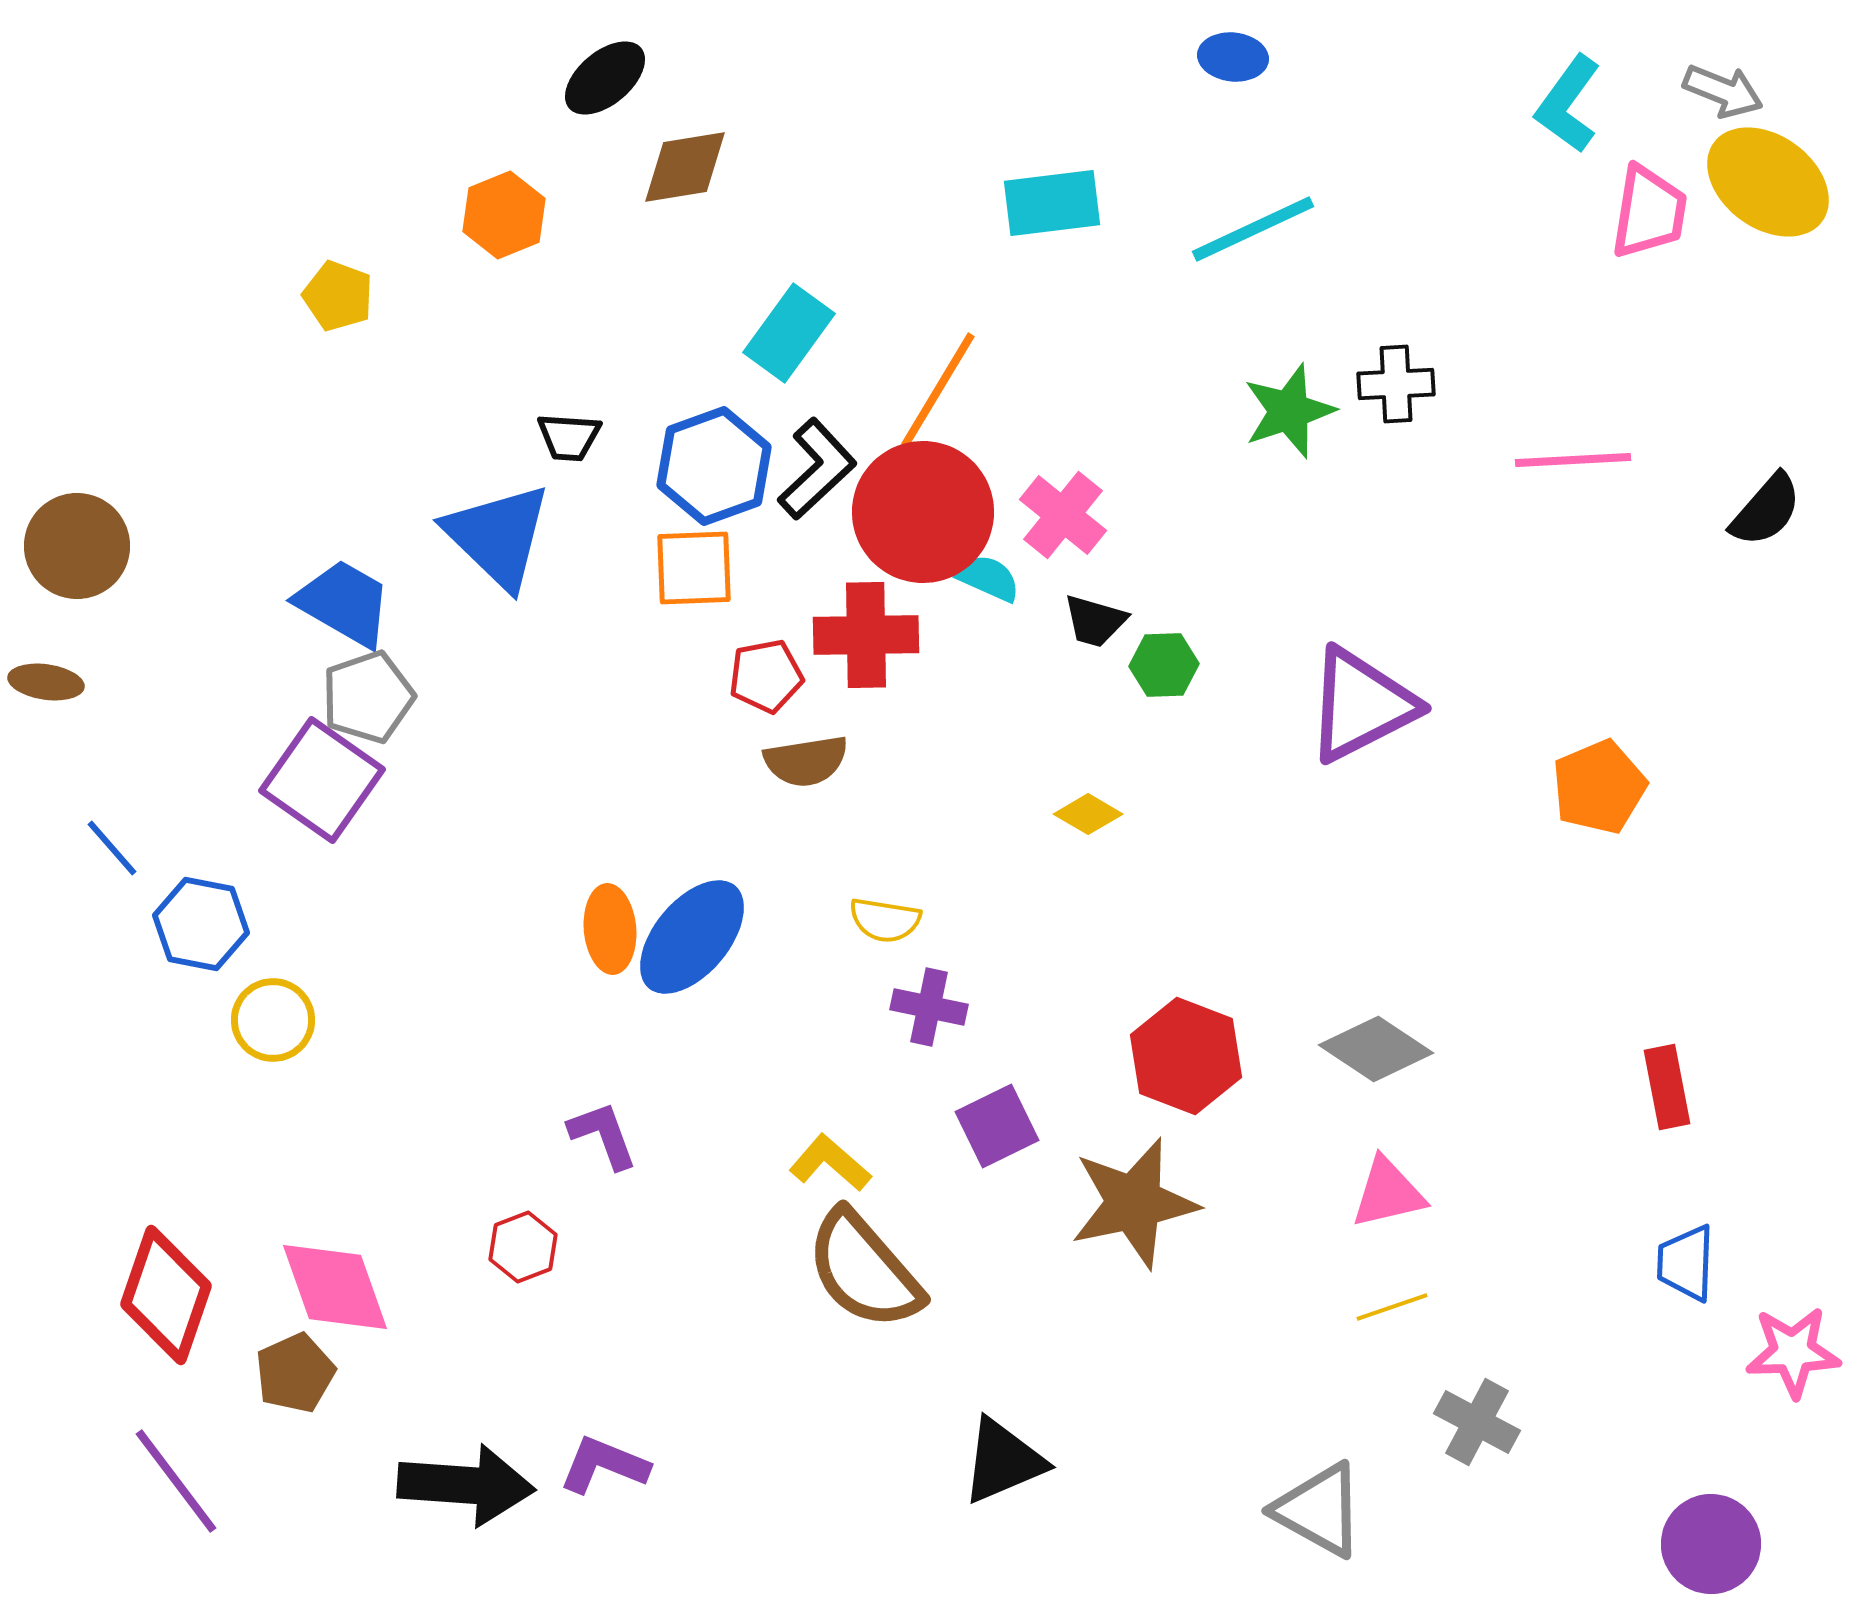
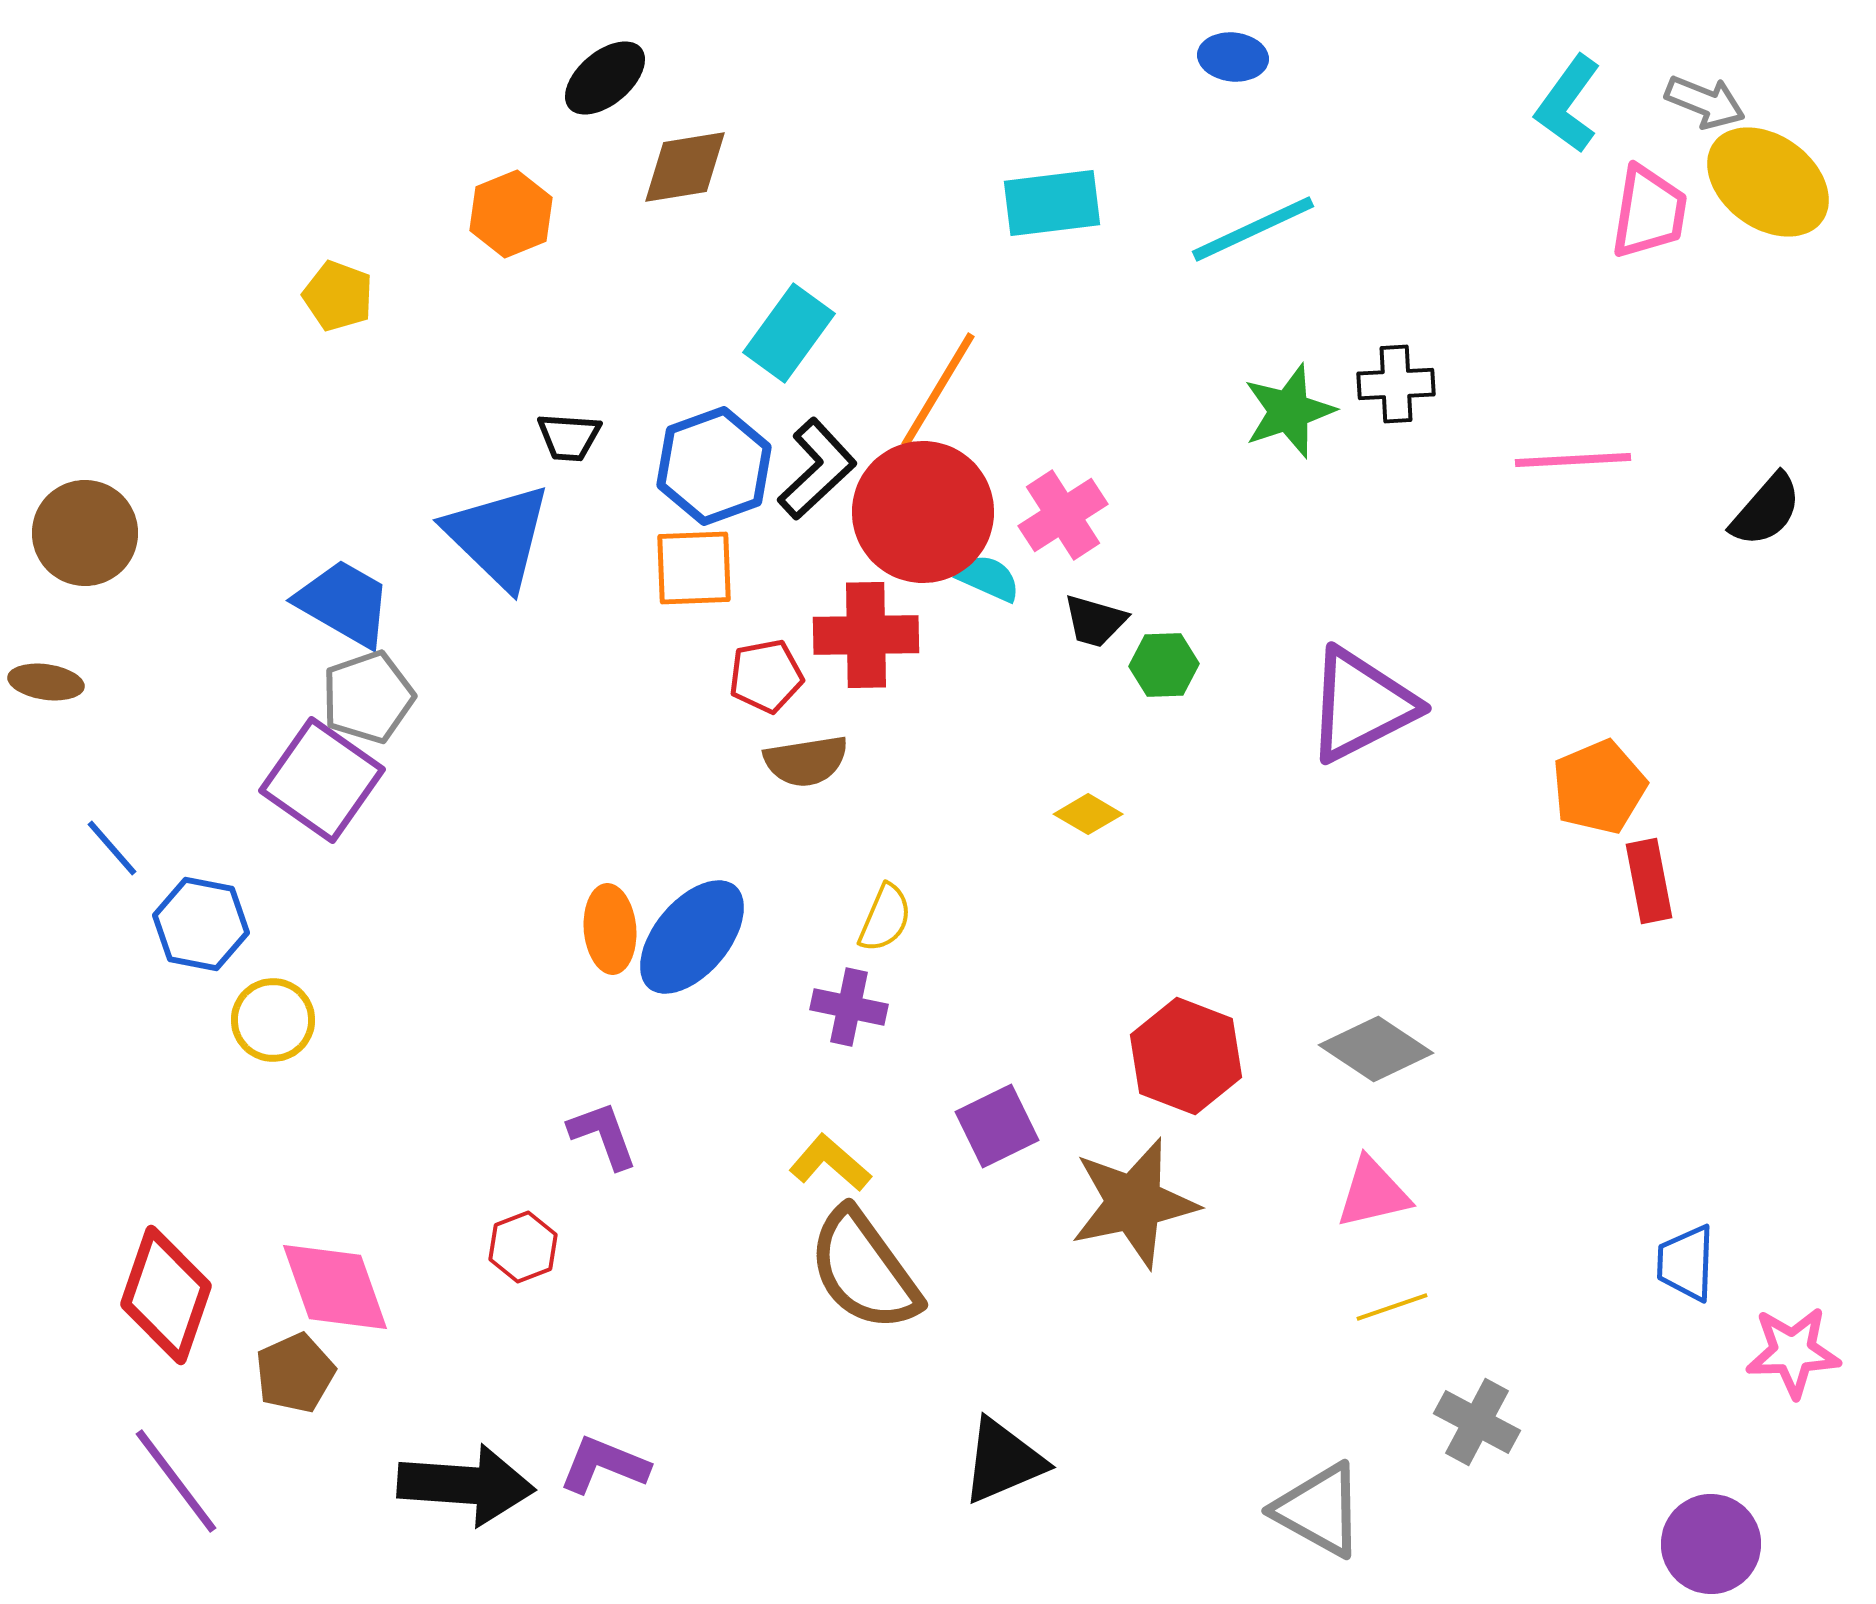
gray arrow at (1723, 91): moved 18 px left, 11 px down
orange hexagon at (504, 215): moved 7 px right, 1 px up
pink cross at (1063, 515): rotated 18 degrees clockwise
brown circle at (77, 546): moved 8 px right, 13 px up
yellow semicircle at (885, 920): moved 2 px up; rotated 76 degrees counterclockwise
purple cross at (929, 1007): moved 80 px left
red rectangle at (1667, 1087): moved 18 px left, 206 px up
pink triangle at (1388, 1193): moved 15 px left
brown semicircle at (864, 1270): rotated 5 degrees clockwise
